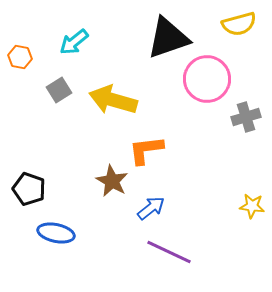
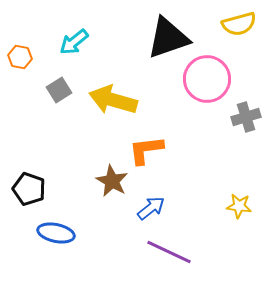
yellow star: moved 13 px left
